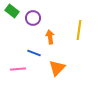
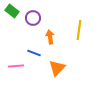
pink line: moved 2 px left, 3 px up
